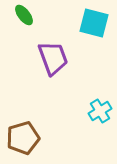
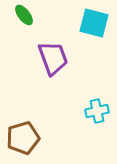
cyan cross: moved 3 px left; rotated 20 degrees clockwise
